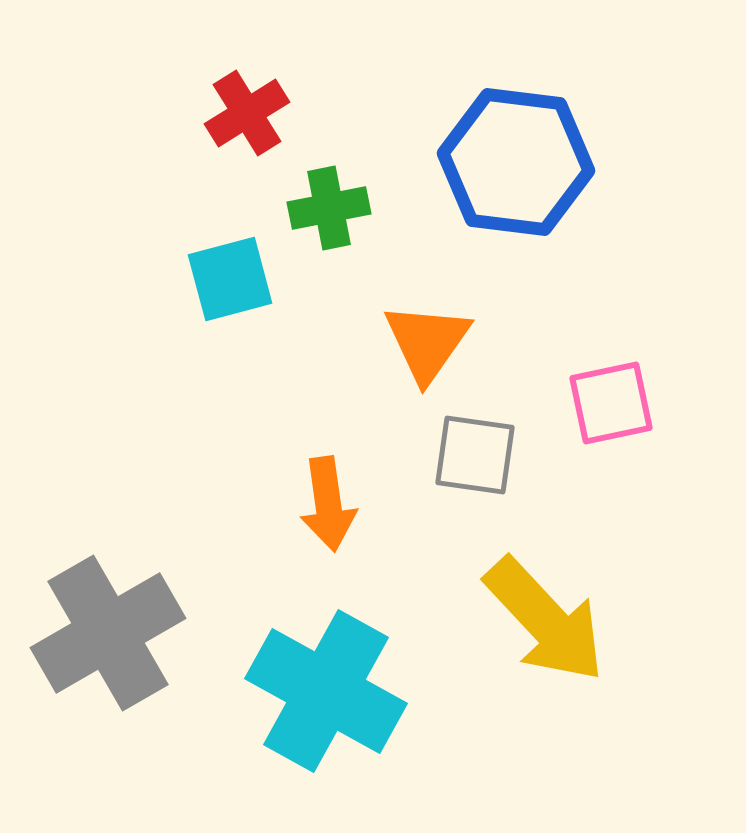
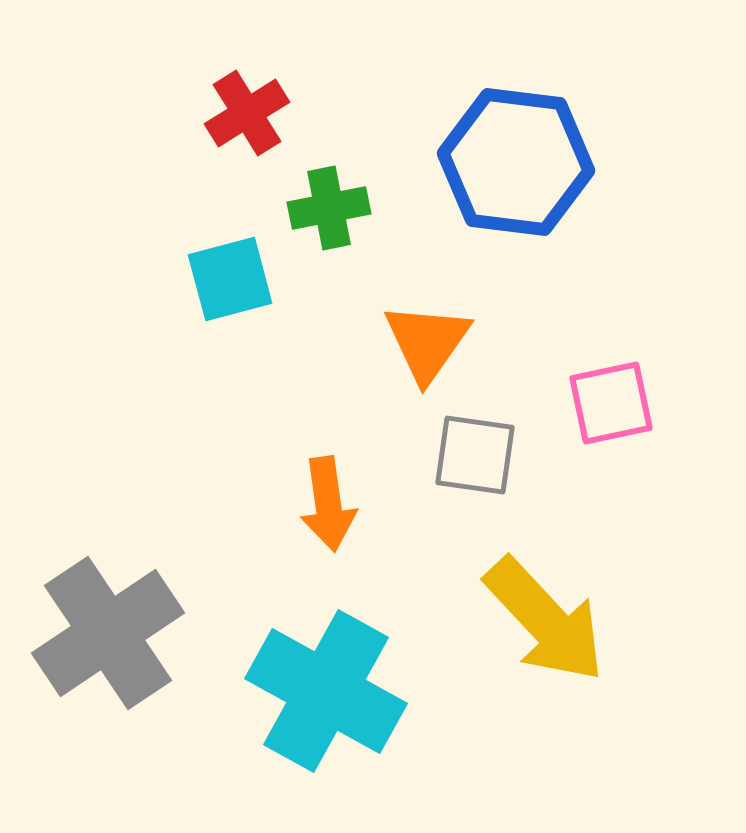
gray cross: rotated 4 degrees counterclockwise
